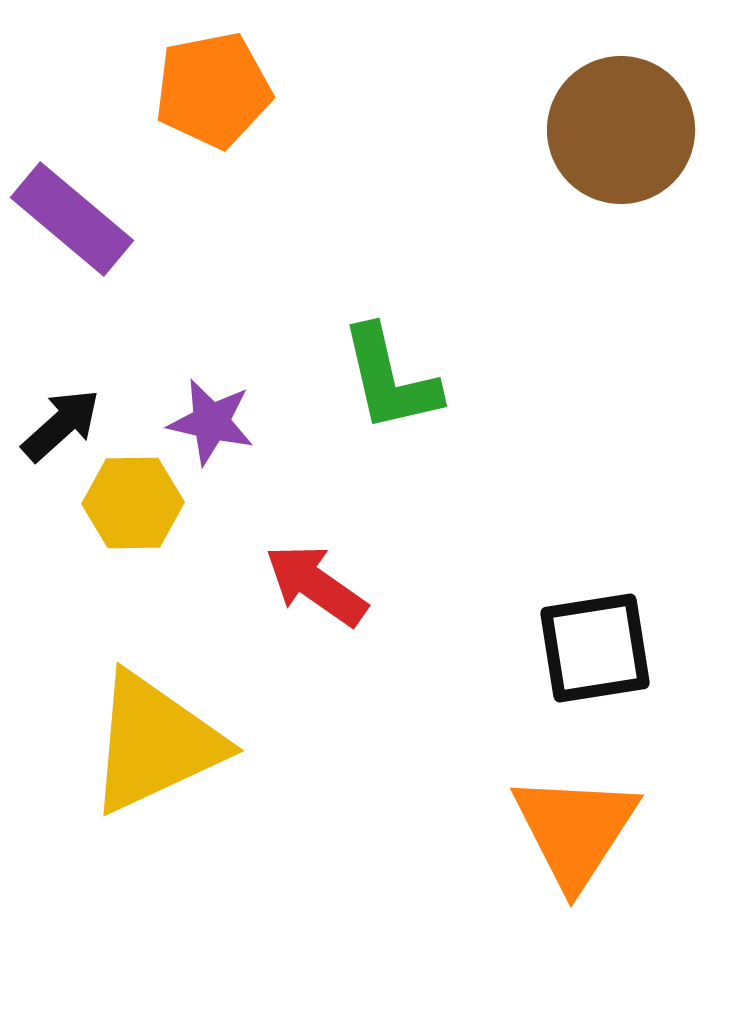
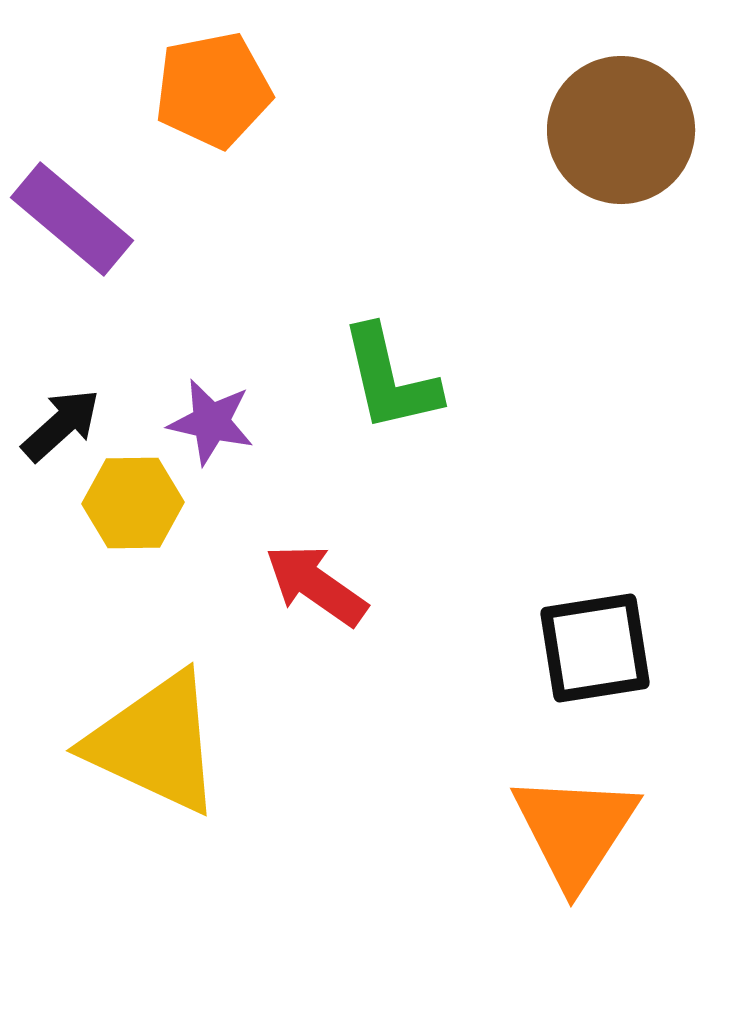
yellow triangle: rotated 50 degrees clockwise
